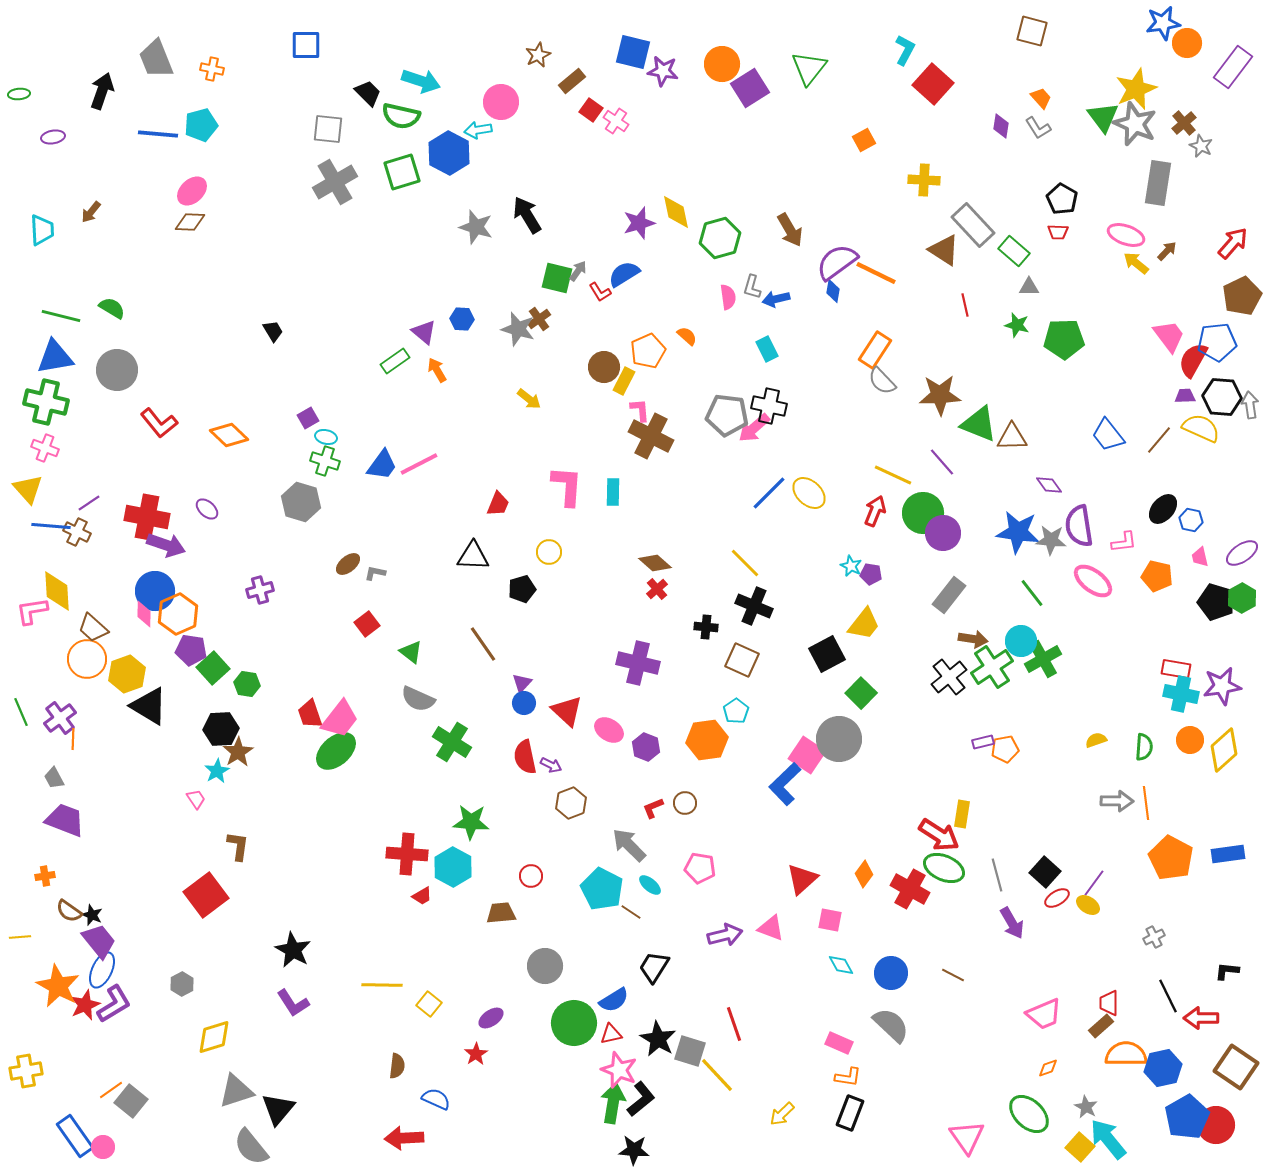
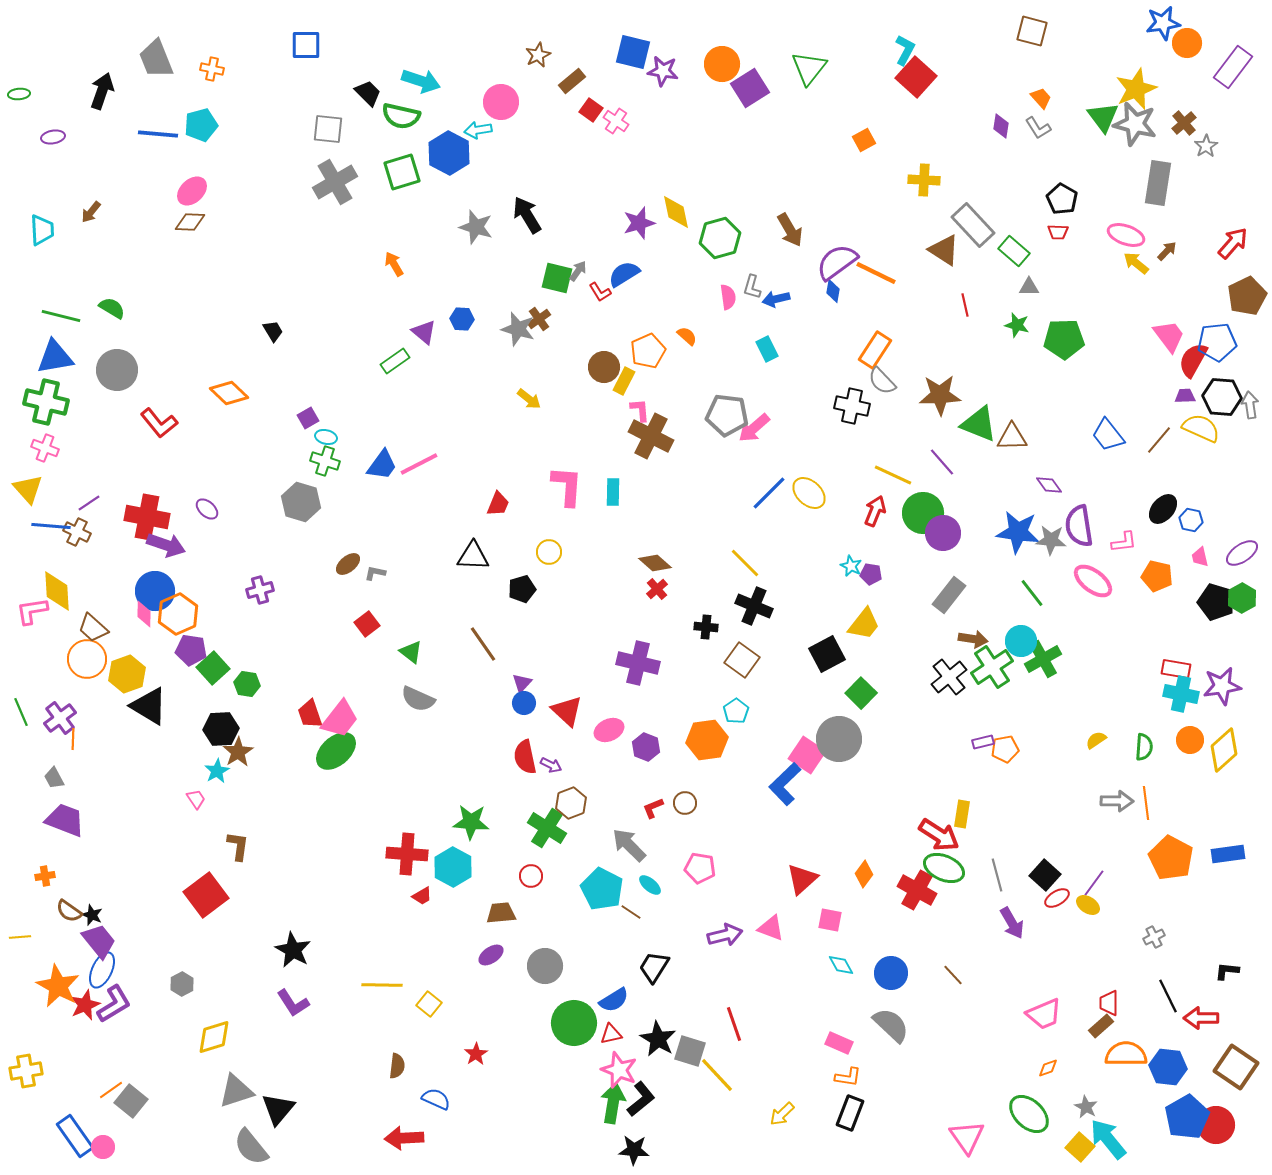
red square at (933, 84): moved 17 px left, 7 px up
gray star at (1135, 124): rotated 9 degrees counterclockwise
gray star at (1201, 146): moved 5 px right; rotated 15 degrees clockwise
brown pentagon at (1242, 296): moved 5 px right
orange arrow at (437, 370): moved 43 px left, 106 px up
black cross at (769, 406): moved 83 px right
orange diamond at (229, 435): moved 42 px up
brown square at (742, 660): rotated 12 degrees clockwise
pink ellipse at (609, 730): rotated 56 degrees counterclockwise
yellow semicircle at (1096, 740): rotated 15 degrees counterclockwise
green cross at (452, 742): moved 95 px right, 86 px down
black square at (1045, 872): moved 3 px down
red cross at (910, 889): moved 7 px right, 1 px down
brown line at (953, 975): rotated 20 degrees clockwise
purple ellipse at (491, 1018): moved 63 px up
blue hexagon at (1163, 1068): moved 5 px right, 1 px up; rotated 18 degrees clockwise
